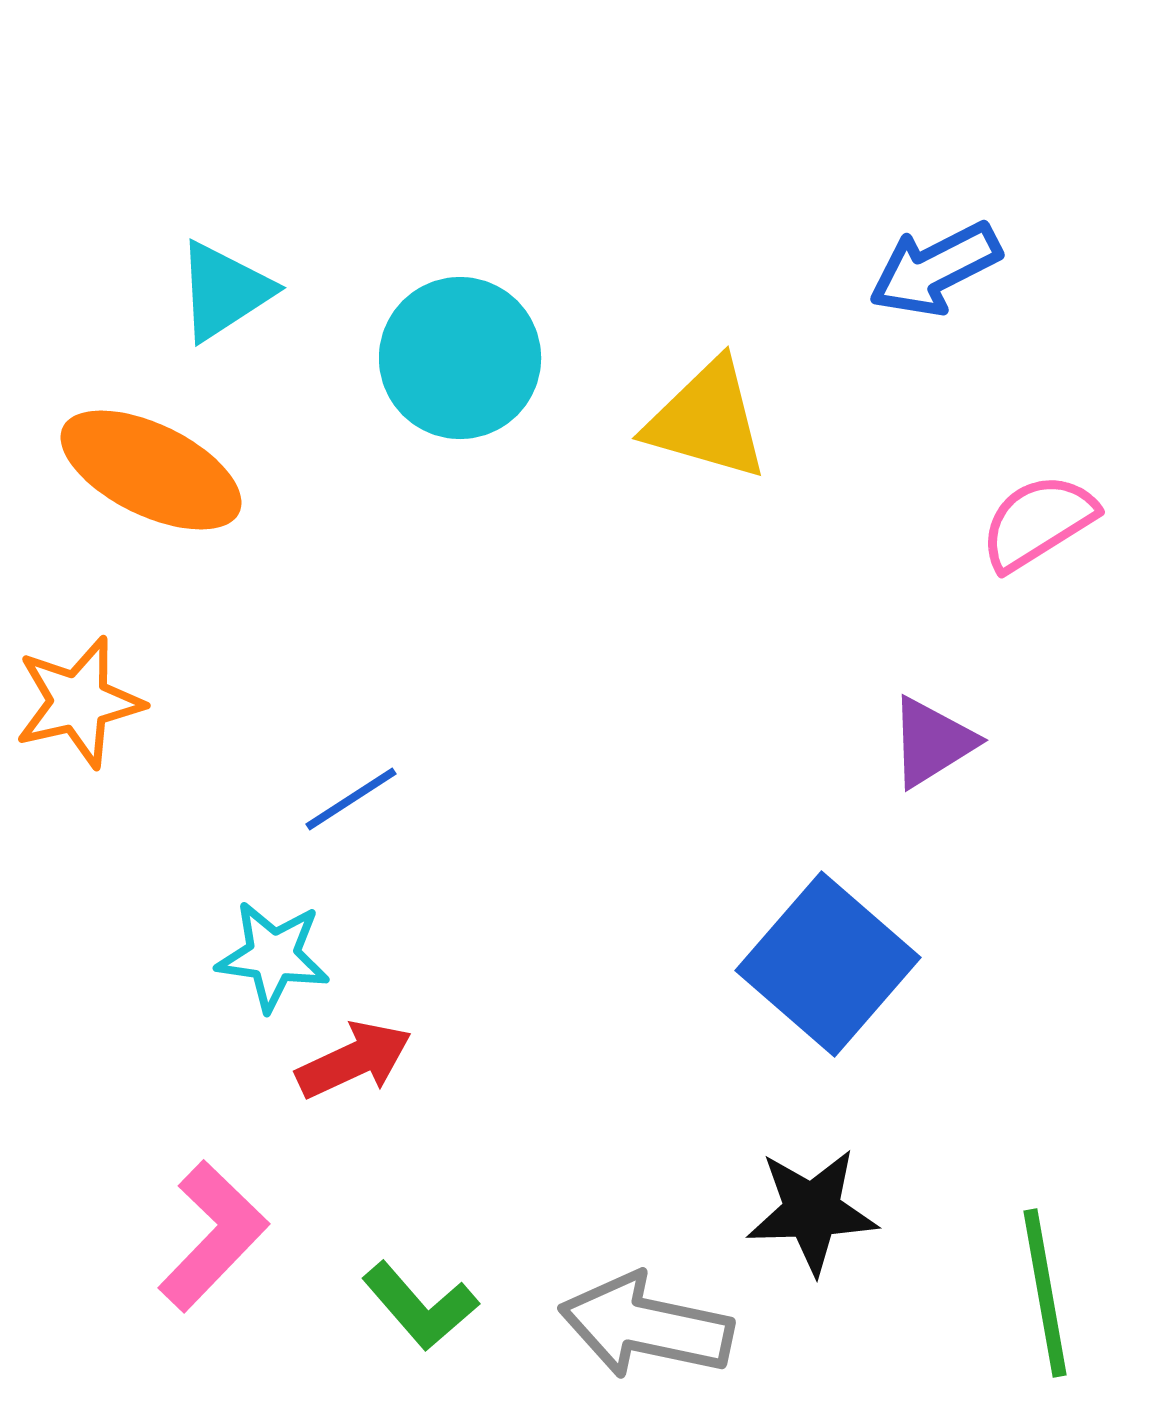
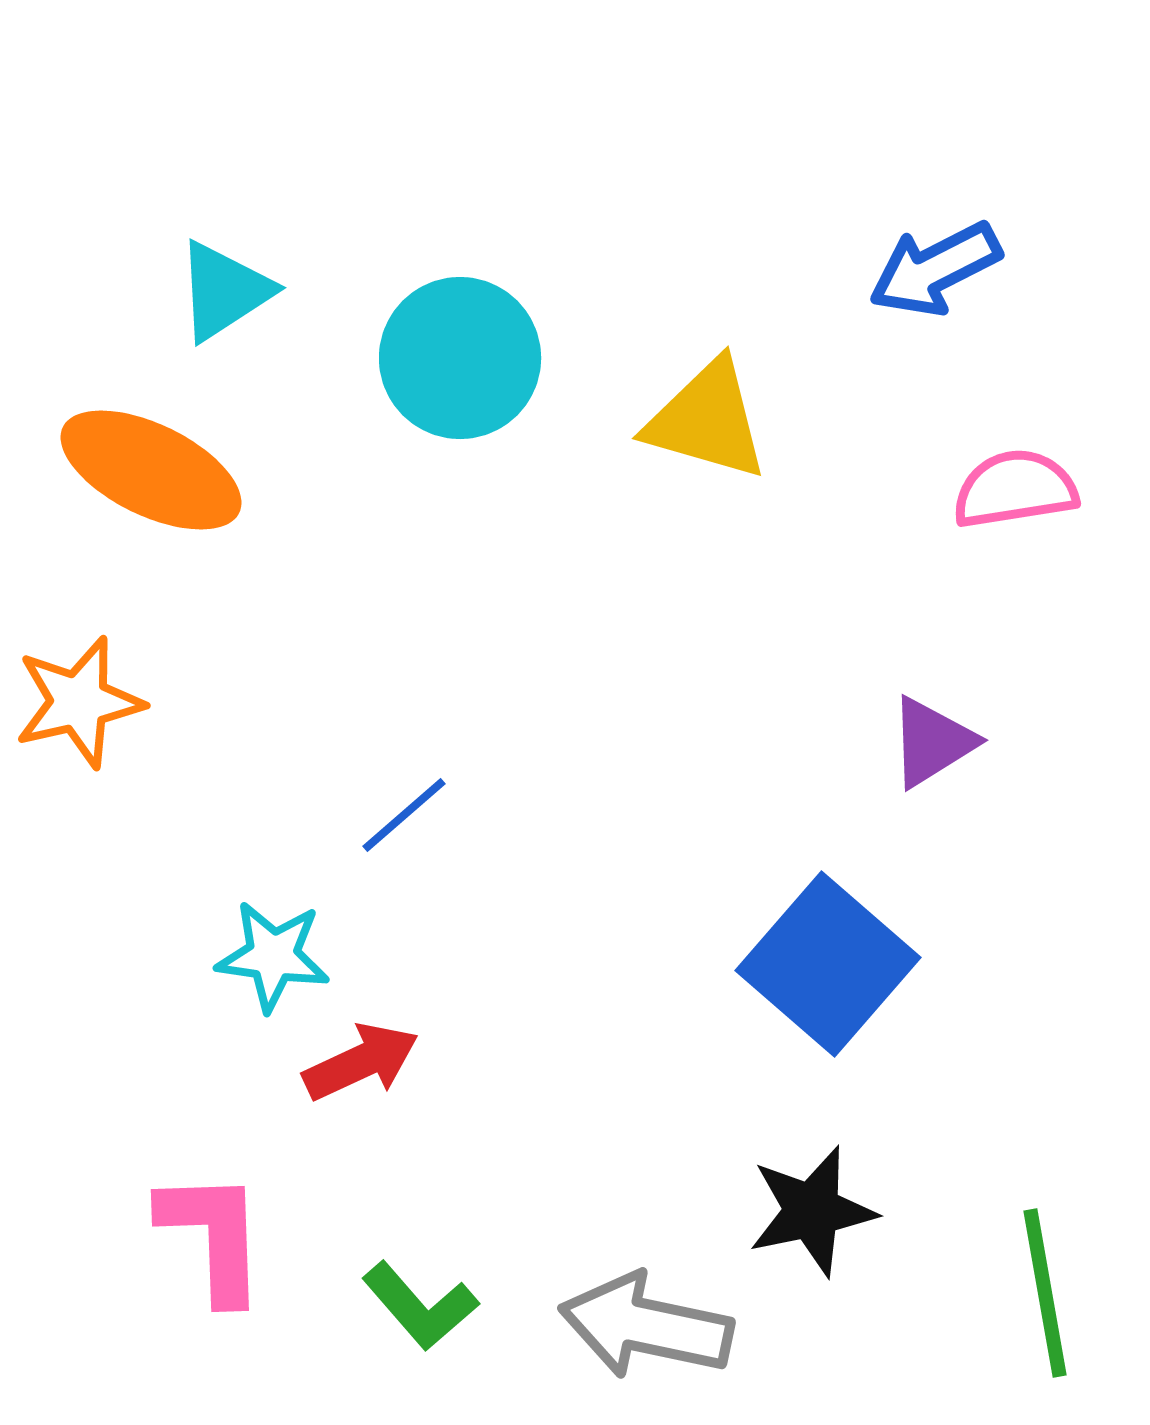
pink semicircle: moved 23 px left, 33 px up; rotated 23 degrees clockwise
blue line: moved 53 px right, 16 px down; rotated 8 degrees counterclockwise
red arrow: moved 7 px right, 2 px down
black star: rotated 10 degrees counterclockwise
pink L-shape: rotated 46 degrees counterclockwise
